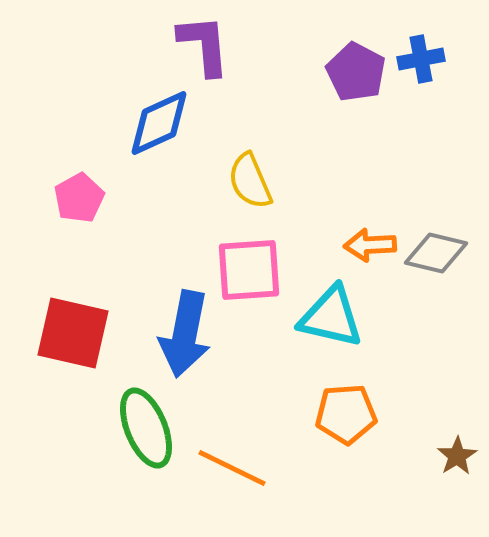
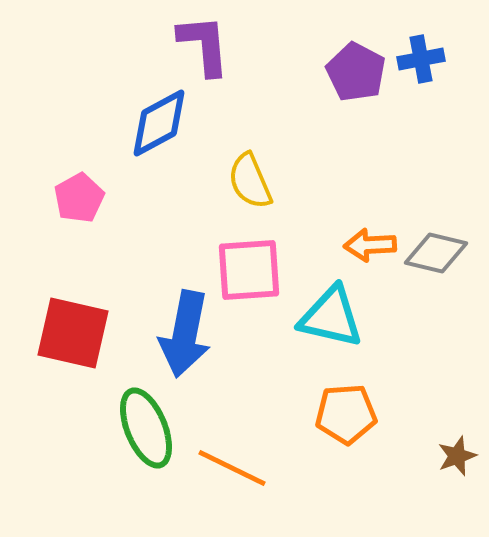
blue diamond: rotated 4 degrees counterclockwise
brown star: rotated 12 degrees clockwise
